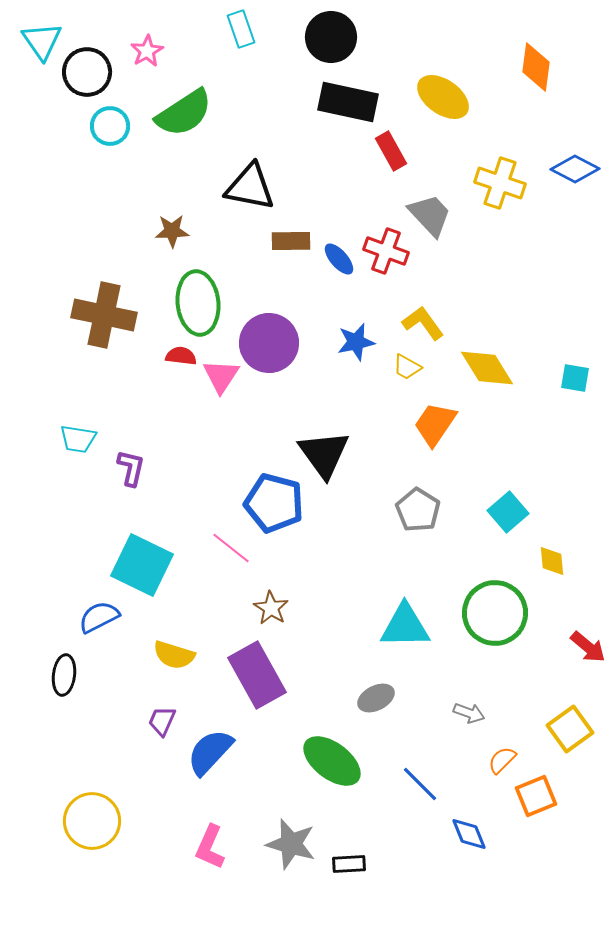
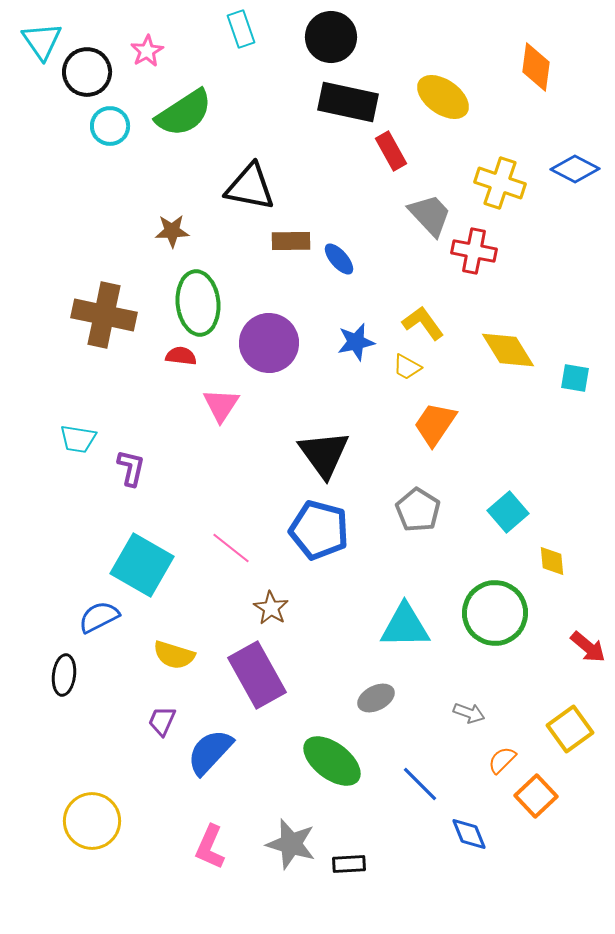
red cross at (386, 251): moved 88 px right; rotated 9 degrees counterclockwise
yellow diamond at (487, 368): moved 21 px right, 18 px up
pink triangle at (221, 376): moved 29 px down
blue pentagon at (274, 503): moved 45 px right, 27 px down
cyan square at (142, 565): rotated 4 degrees clockwise
orange square at (536, 796): rotated 21 degrees counterclockwise
